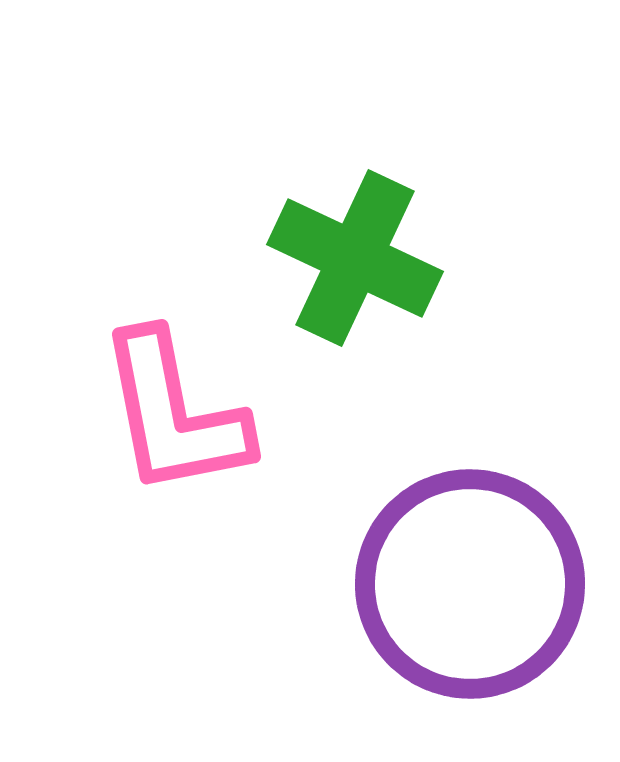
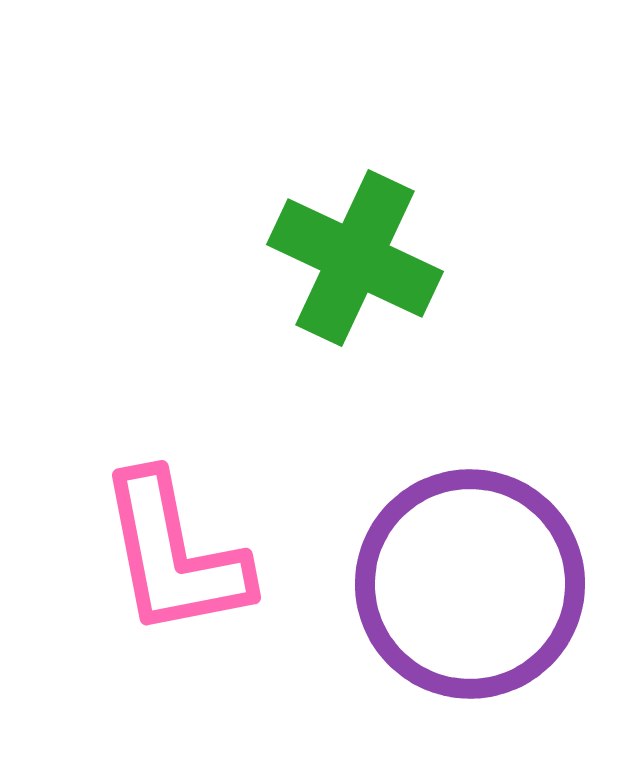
pink L-shape: moved 141 px down
